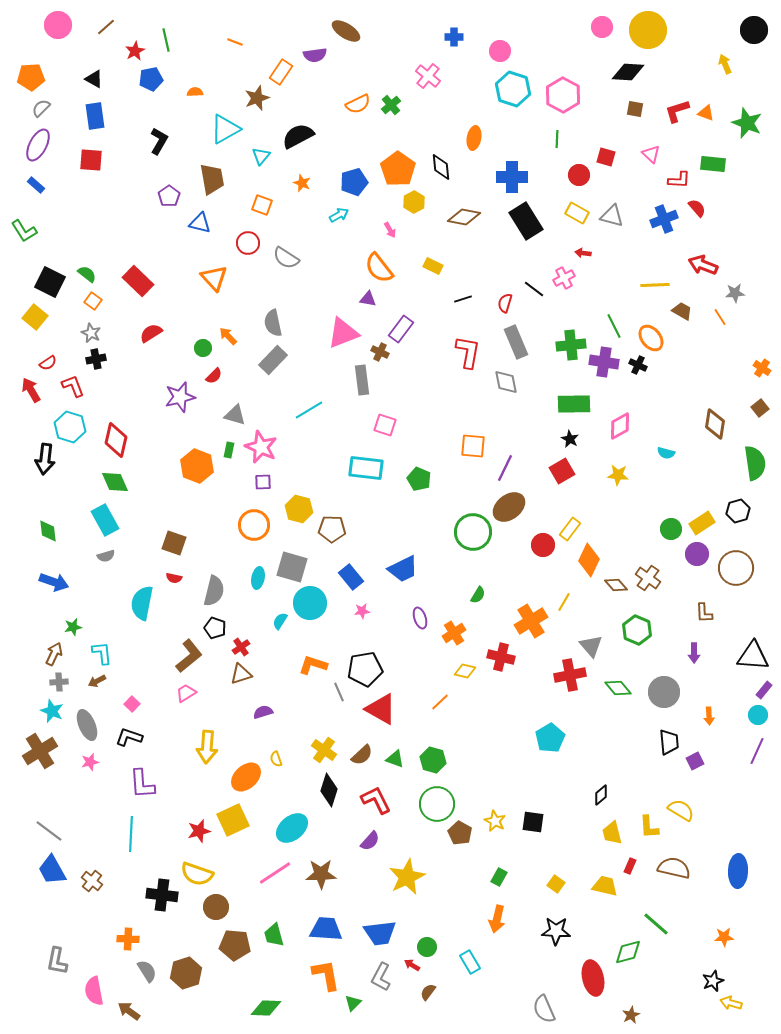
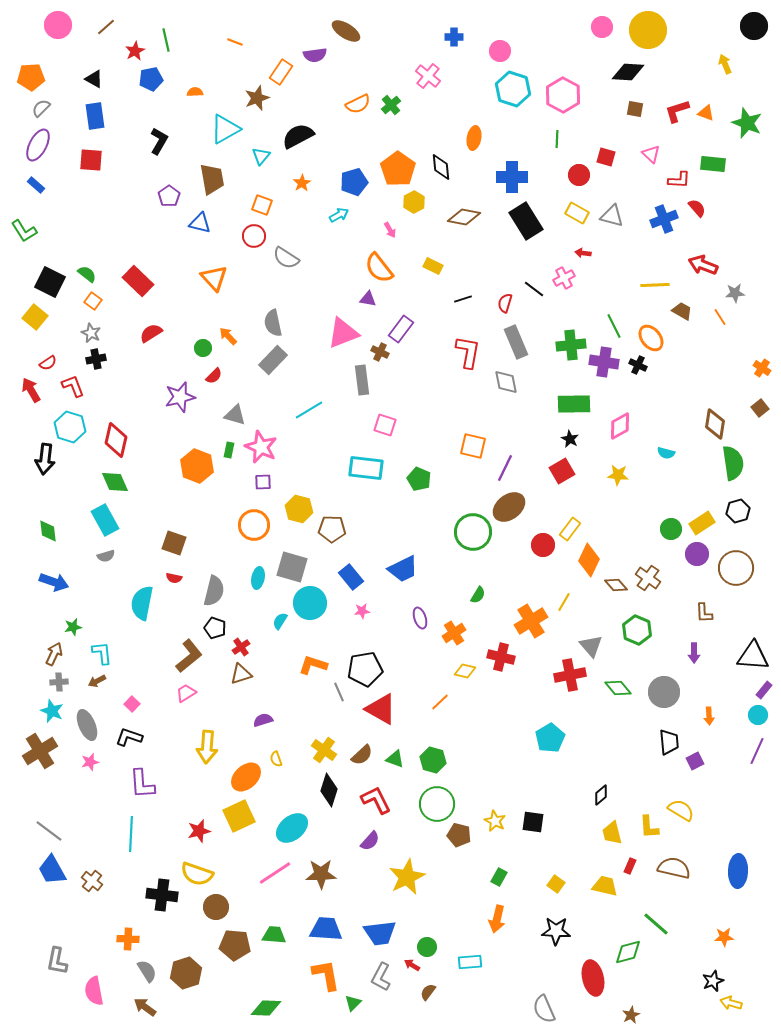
black circle at (754, 30): moved 4 px up
orange star at (302, 183): rotated 18 degrees clockwise
red circle at (248, 243): moved 6 px right, 7 px up
orange square at (473, 446): rotated 8 degrees clockwise
green semicircle at (755, 463): moved 22 px left
purple semicircle at (263, 712): moved 8 px down
yellow square at (233, 820): moved 6 px right, 4 px up
brown pentagon at (460, 833): moved 1 px left, 2 px down; rotated 15 degrees counterclockwise
green trapezoid at (274, 935): rotated 110 degrees clockwise
cyan rectangle at (470, 962): rotated 65 degrees counterclockwise
brown arrow at (129, 1011): moved 16 px right, 4 px up
